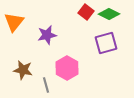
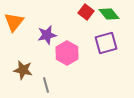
green diamond: rotated 25 degrees clockwise
pink hexagon: moved 15 px up
